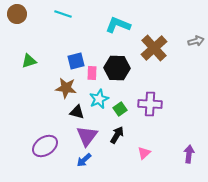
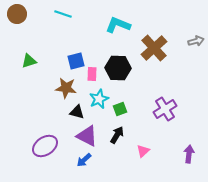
black hexagon: moved 1 px right
pink rectangle: moved 1 px down
purple cross: moved 15 px right, 5 px down; rotated 35 degrees counterclockwise
green square: rotated 16 degrees clockwise
purple triangle: rotated 40 degrees counterclockwise
pink triangle: moved 1 px left, 2 px up
